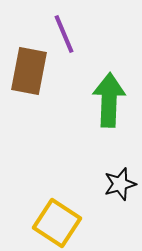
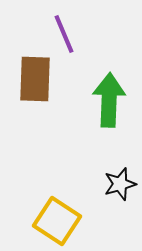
brown rectangle: moved 6 px right, 8 px down; rotated 9 degrees counterclockwise
yellow square: moved 2 px up
